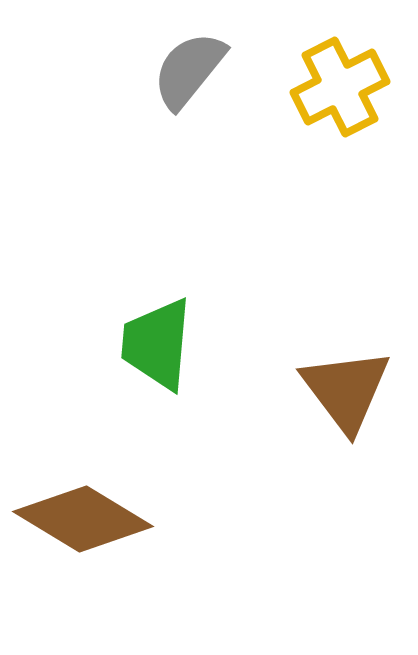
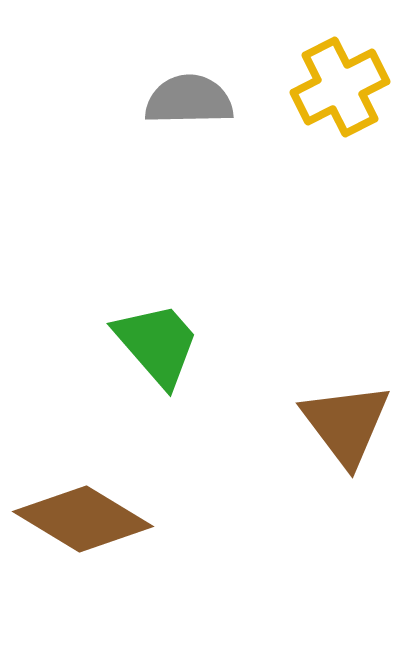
gray semicircle: moved 30 px down; rotated 50 degrees clockwise
green trapezoid: rotated 134 degrees clockwise
brown triangle: moved 34 px down
